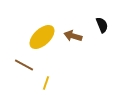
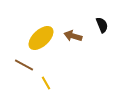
yellow ellipse: moved 1 px left, 1 px down
yellow line: rotated 48 degrees counterclockwise
